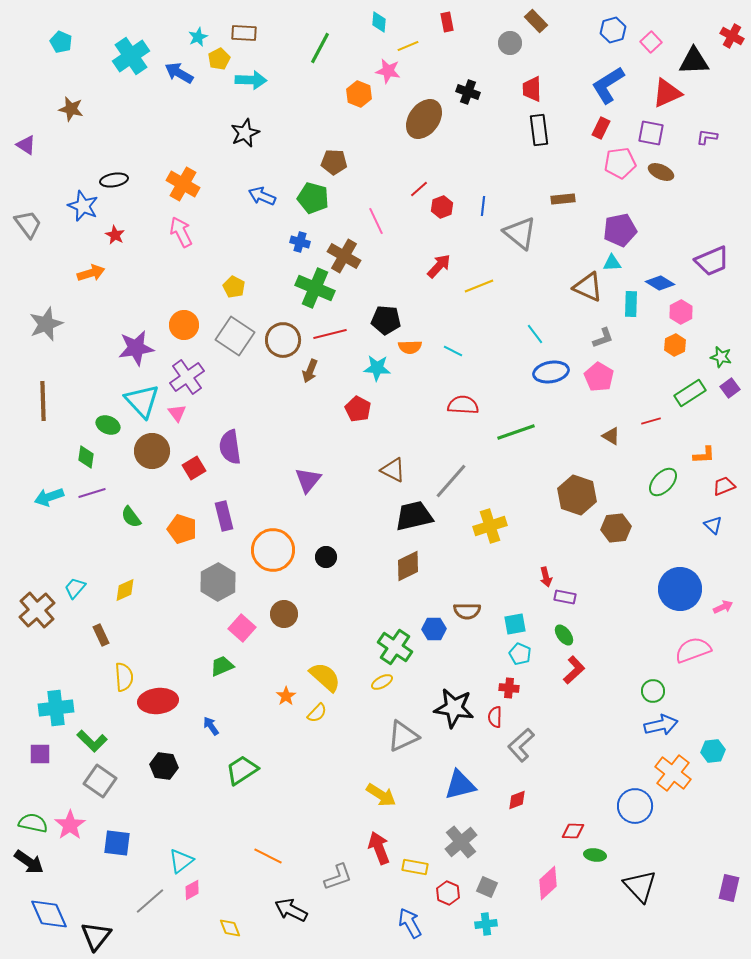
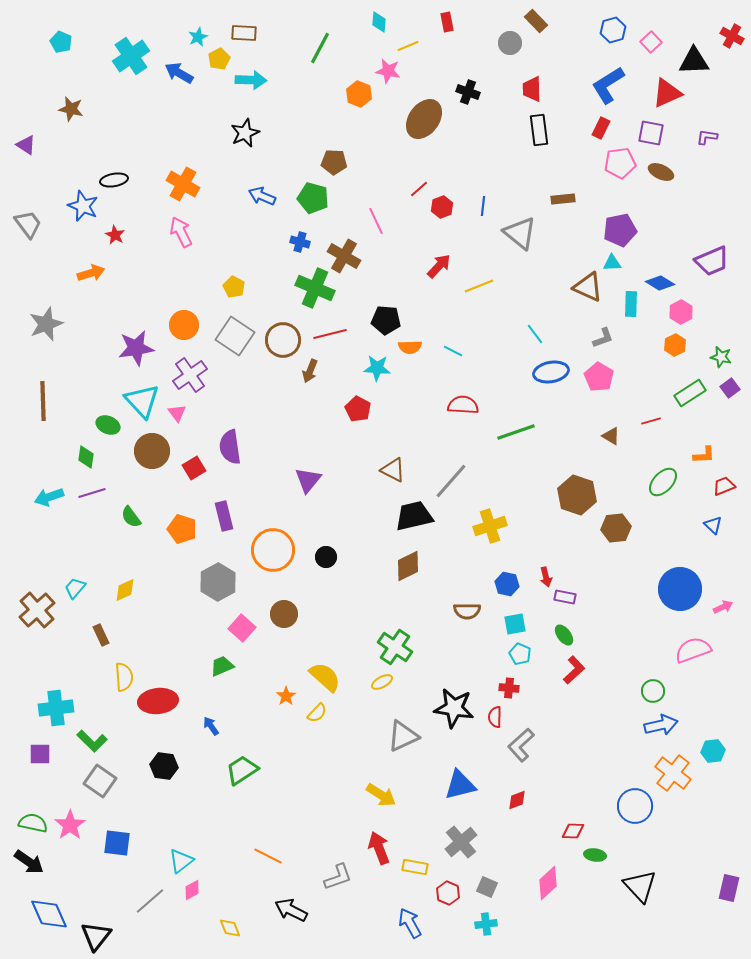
purple cross at (187, 377): moved 3 px right, 2 px up
blue hexagon at (434, 629): moved 73 px right, 45 px up; rotated 15 degrees clockwise
